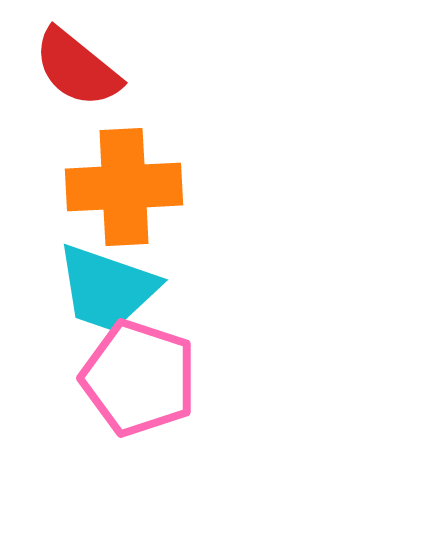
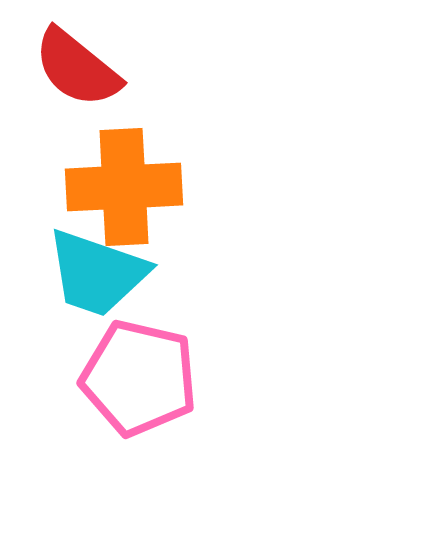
cyan trapezoid: moved 10 px left, 15 px up
pink pentagon: rotated 5 degrees counterclockwise
